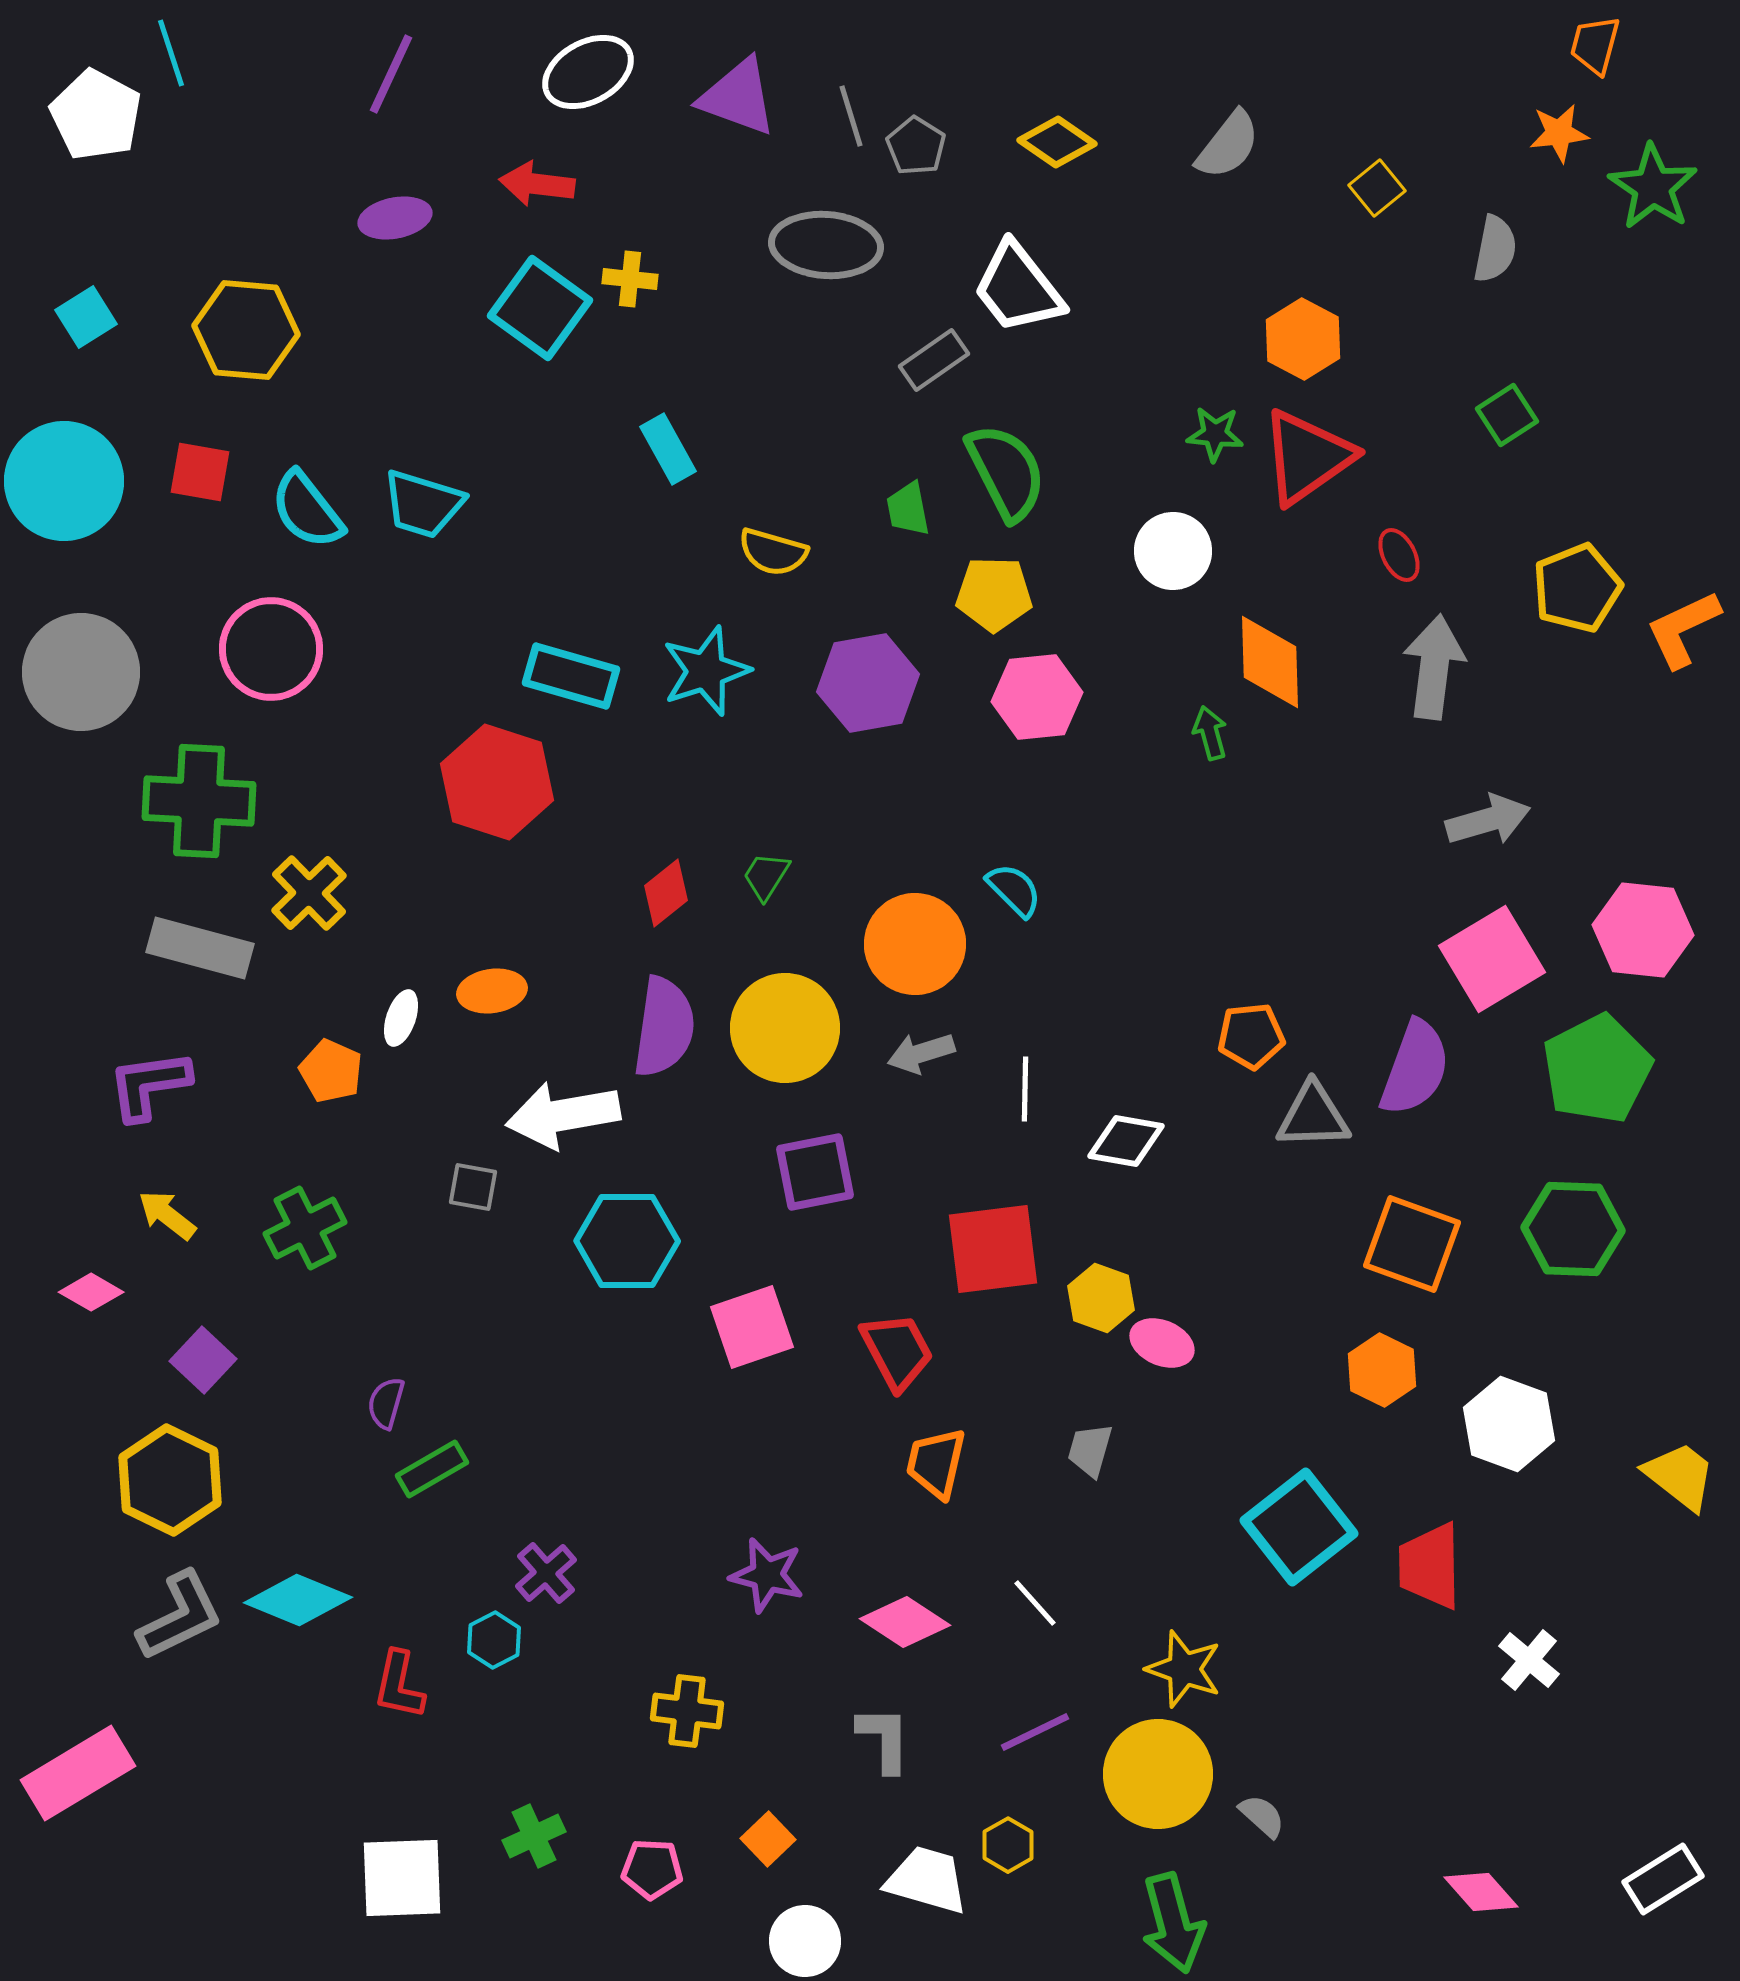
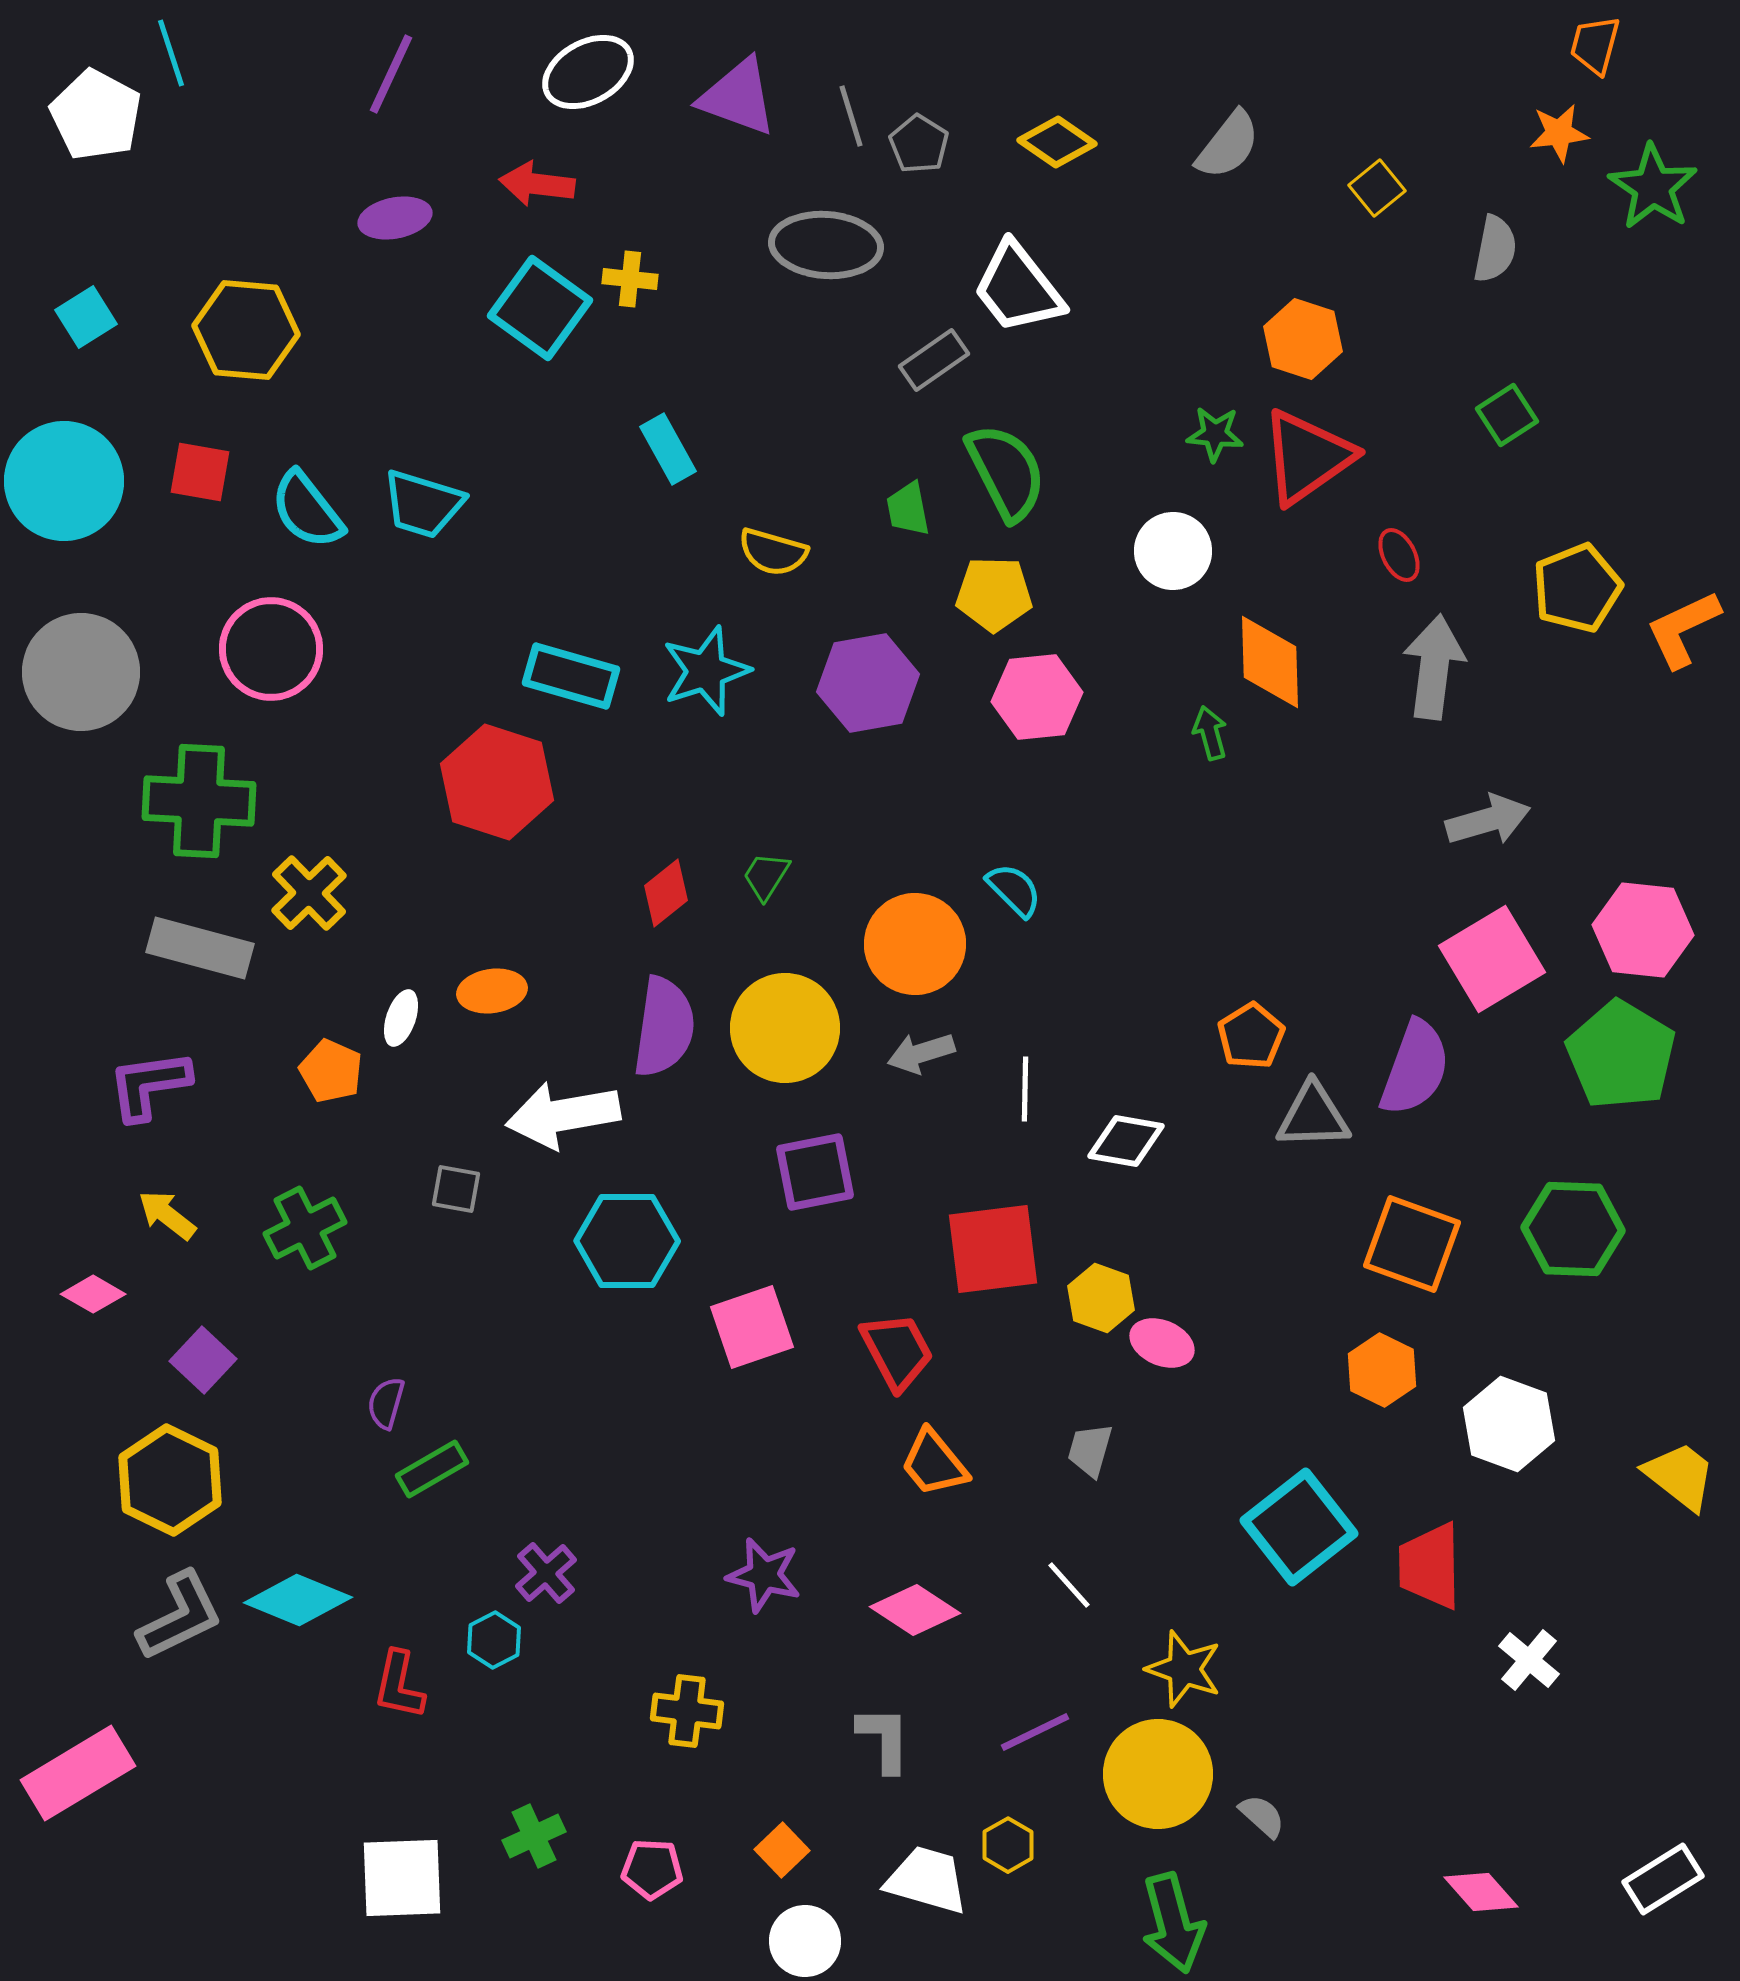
gray pentagon at (916, 146): moved 3 px right, 2 px up
orange hexagon at (1303, 339): rotated 10 degrees counterclockwise
orange pentagon at (1251, 1036): rotated 26 degrees counterclockwise
green pentagon at (1597, 1069): moved 24 px right, 14 px up; rotated 14 degrees counterclockwise
gray square at (473, 1187): moved 17 px left, 2 px down
pink diamond at (91, 1292): moved 2 px right, 2 px down
orange trapezoid at (936, 1463): moved 2 px left; rotated 52 degrees counterclockwise
purple star at (767, 1575): moved 3 px left
white line at (1035, 1603): moved 34 px right, 18 px up
pink diamond at (905, 1622): moved 10 px right, 12 px up
orange square at (768, 1839): moved 14 px right, 11 px down
